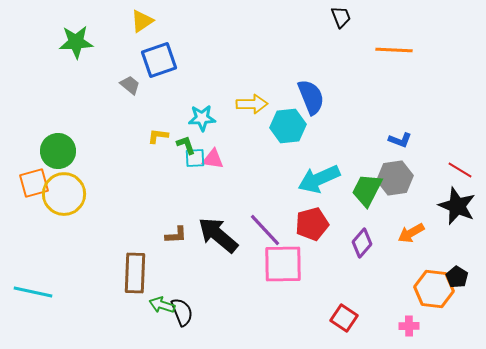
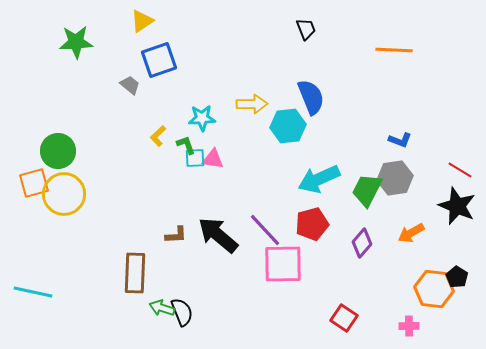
black trapezoid: moved 35 px left, 12 px down
yellow L-shape: rotated 50 degrees counterclockwise
green arrow: moved 3 px down
